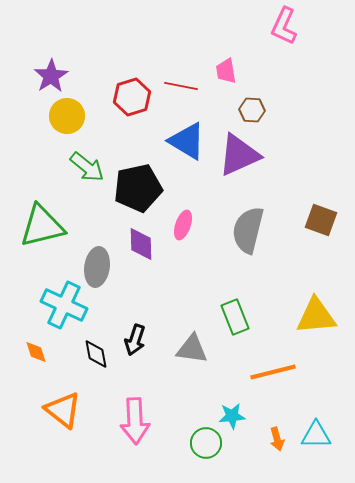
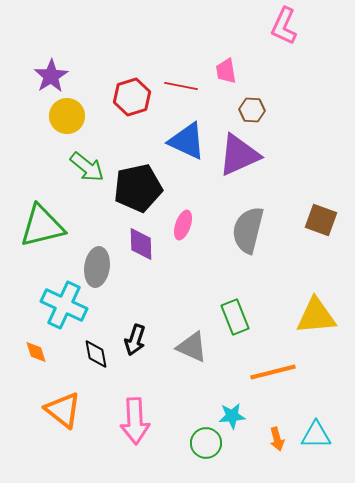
blue triangle: rotated 6 degrees counterclockwise
gray triangle: moved 2 px up; rotated 16 degrees clockwise
